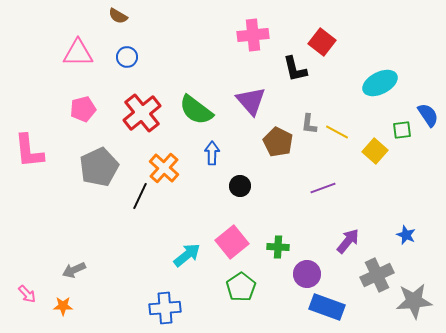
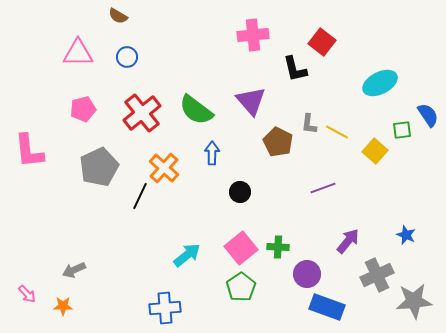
black circle: moved 6 px down
pink square: moved 9 px right, 6 px down
